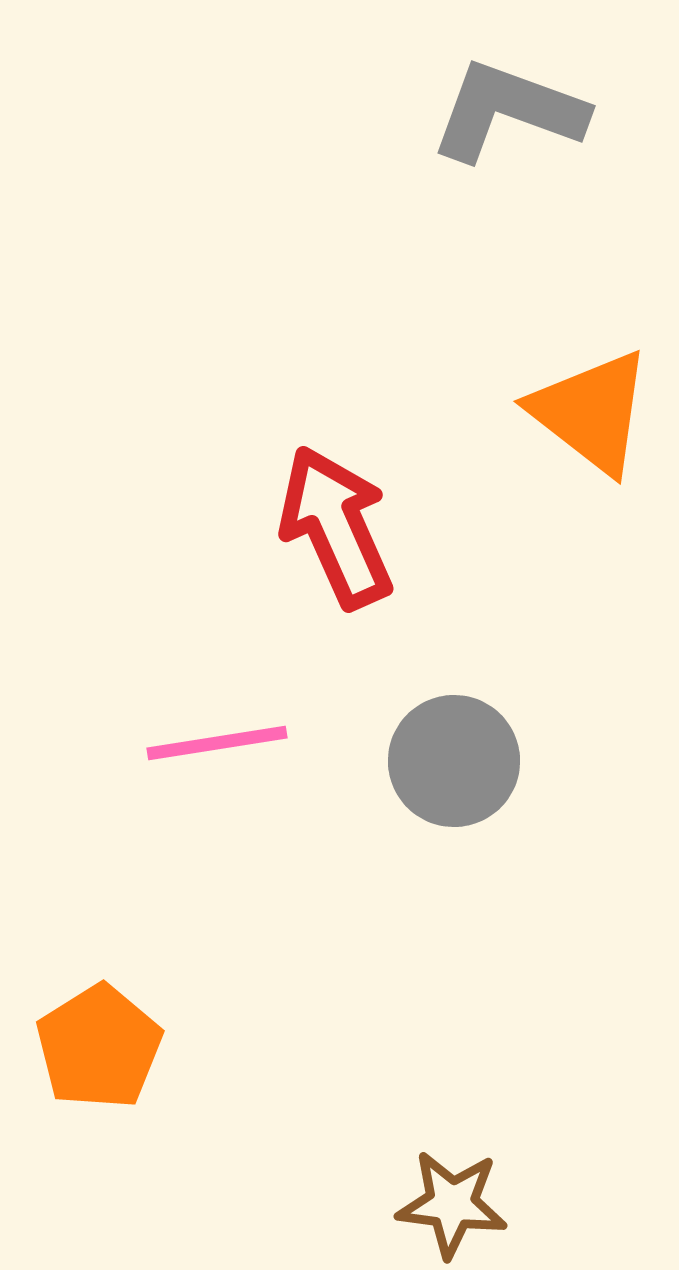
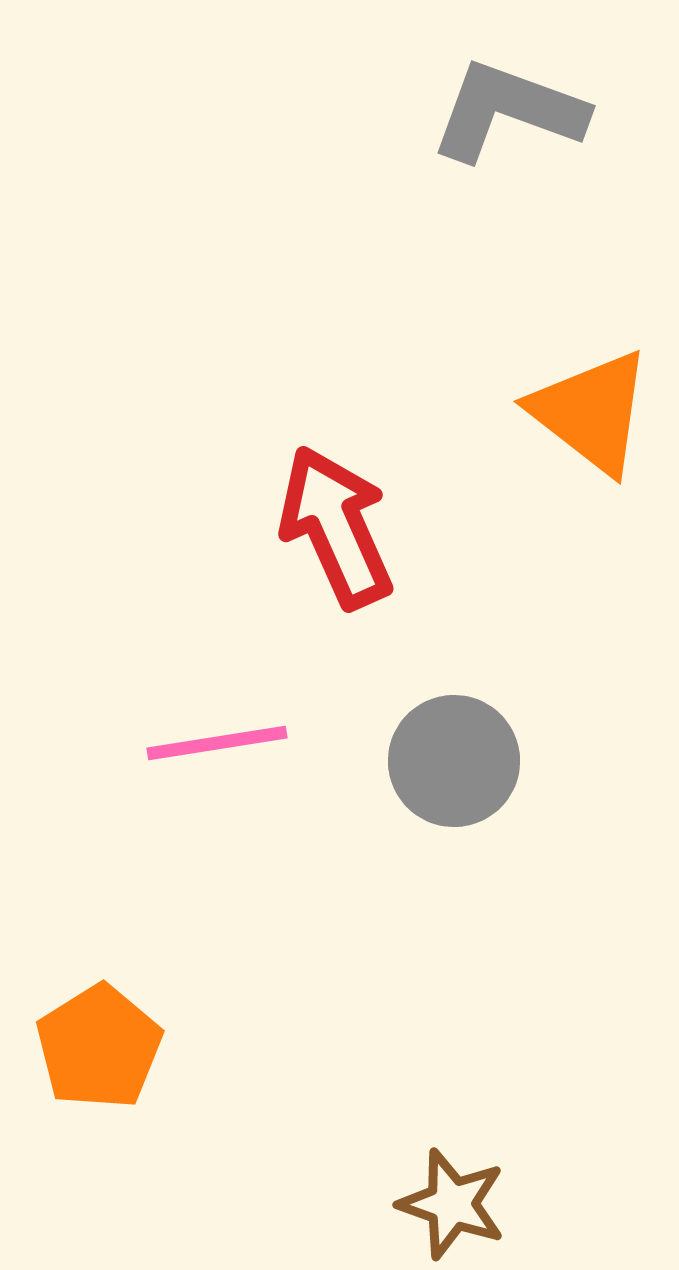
brown star: rotated 12 degrees clockwise
